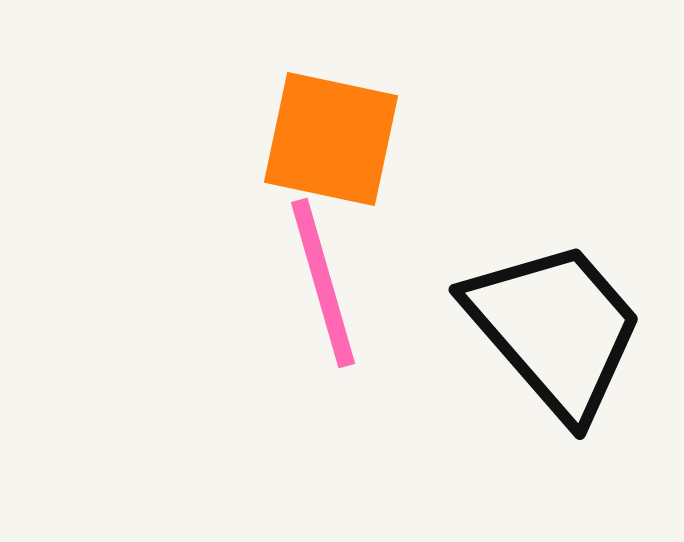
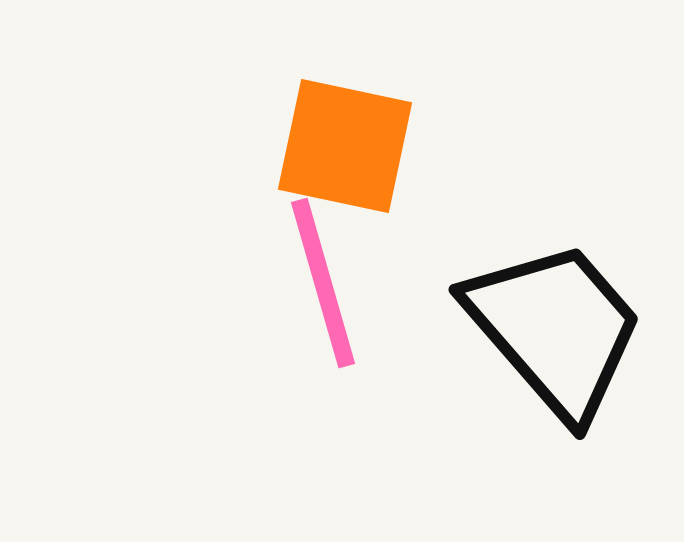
orange square: moved 14 px right, 7 px down
